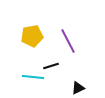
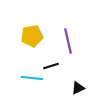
purple line: rotated 15 degrees clockwise
cyan line: moved 1 px left, 1 px down
